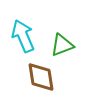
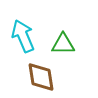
green triangle: moved 1 px right, 1 px up; rotated 20 degrees clockwise
